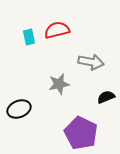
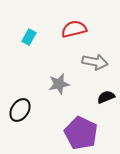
red semicircle: moved 17 px right, 1 px up
cyan rectangle: rotated 42 degrees clockwise
gray arrow: moved 4 px right
black ellipse: moved 1 px right, 1 px down; rotated 35 degrees counterclockwise
